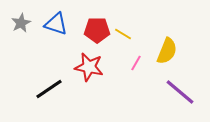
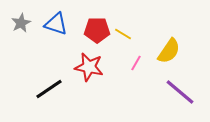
yellow semicircle: moved 2 px right; rotated 12 degrees clockwise
